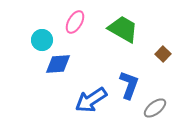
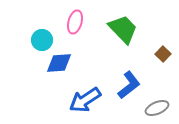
pink ellipse: rotated 15 degrees counterclockwise
green trapezoid: rotated 16 degrees clockwise
blue diamond: moved 1 px right, 1 px up
blue L-shape: rotated 32 degrees clockwise
blue arrow: moved 6 px left
gray ellipse: moved 2 px right; rotated 15 degrees clockwise
